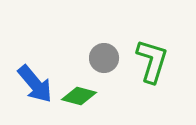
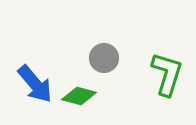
green L-shape: moved 15 px right, 13 px down
